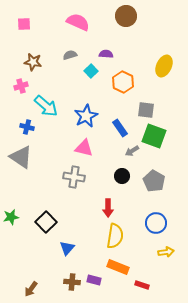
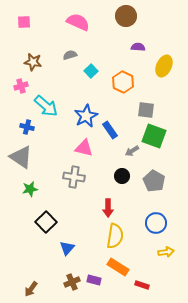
pink square: moved 2 px up
purple semicircle: moved 32 px right, 7 px up
blue rectangle: moved 10 px left, 2 px down
green star: moved 19 px right, 28 px up
orange rectangle: rotated 10 degrees clockwise
brown cross: rotated 28 degrees counterclockwise
